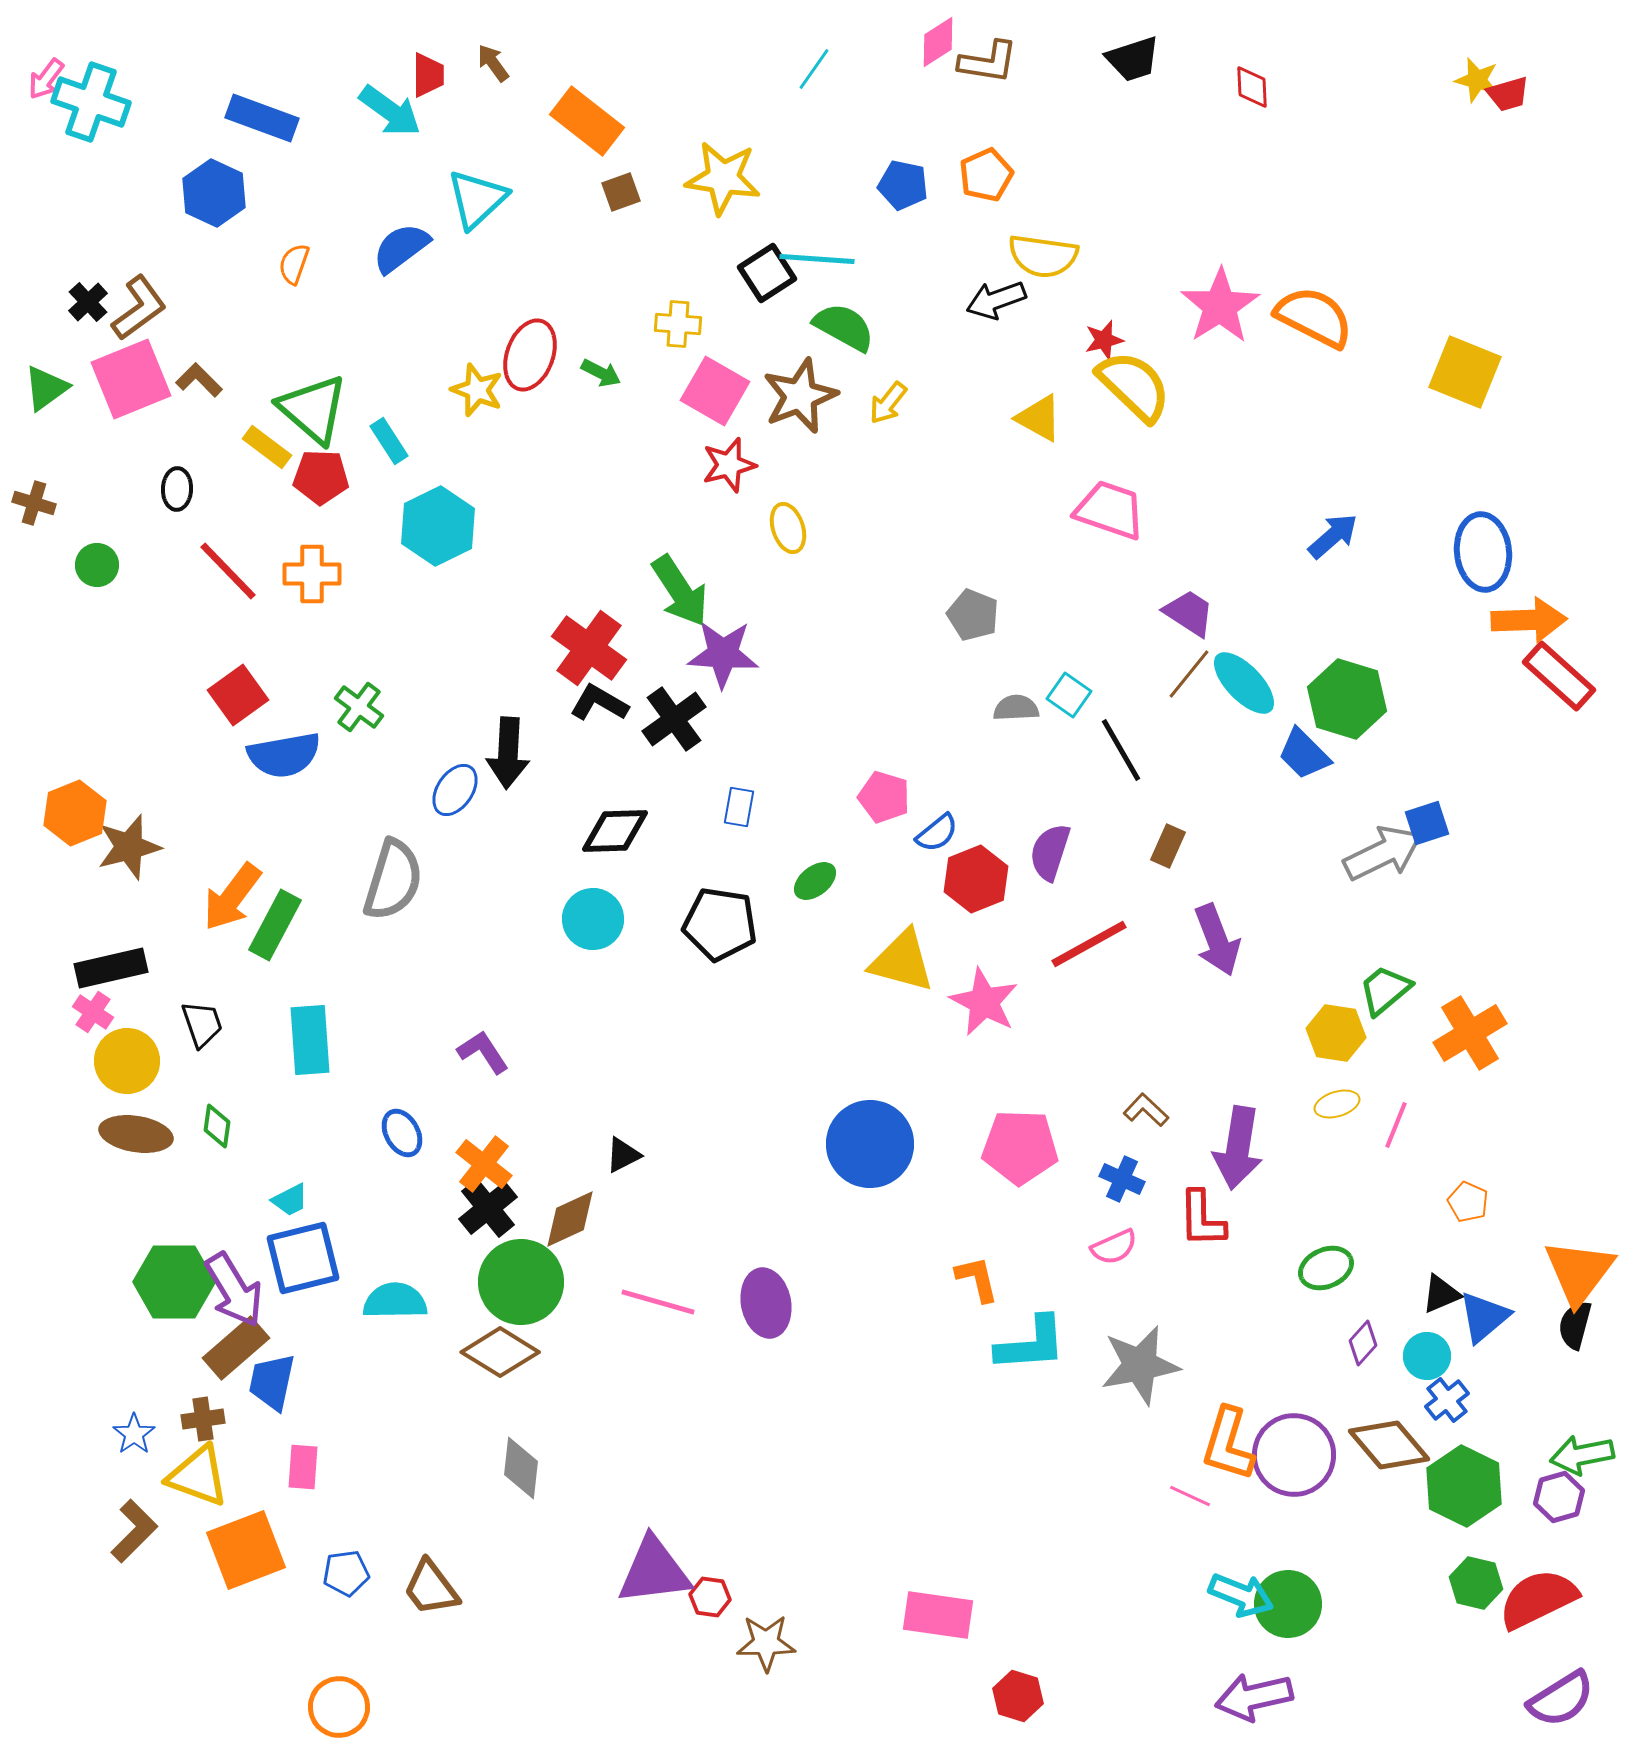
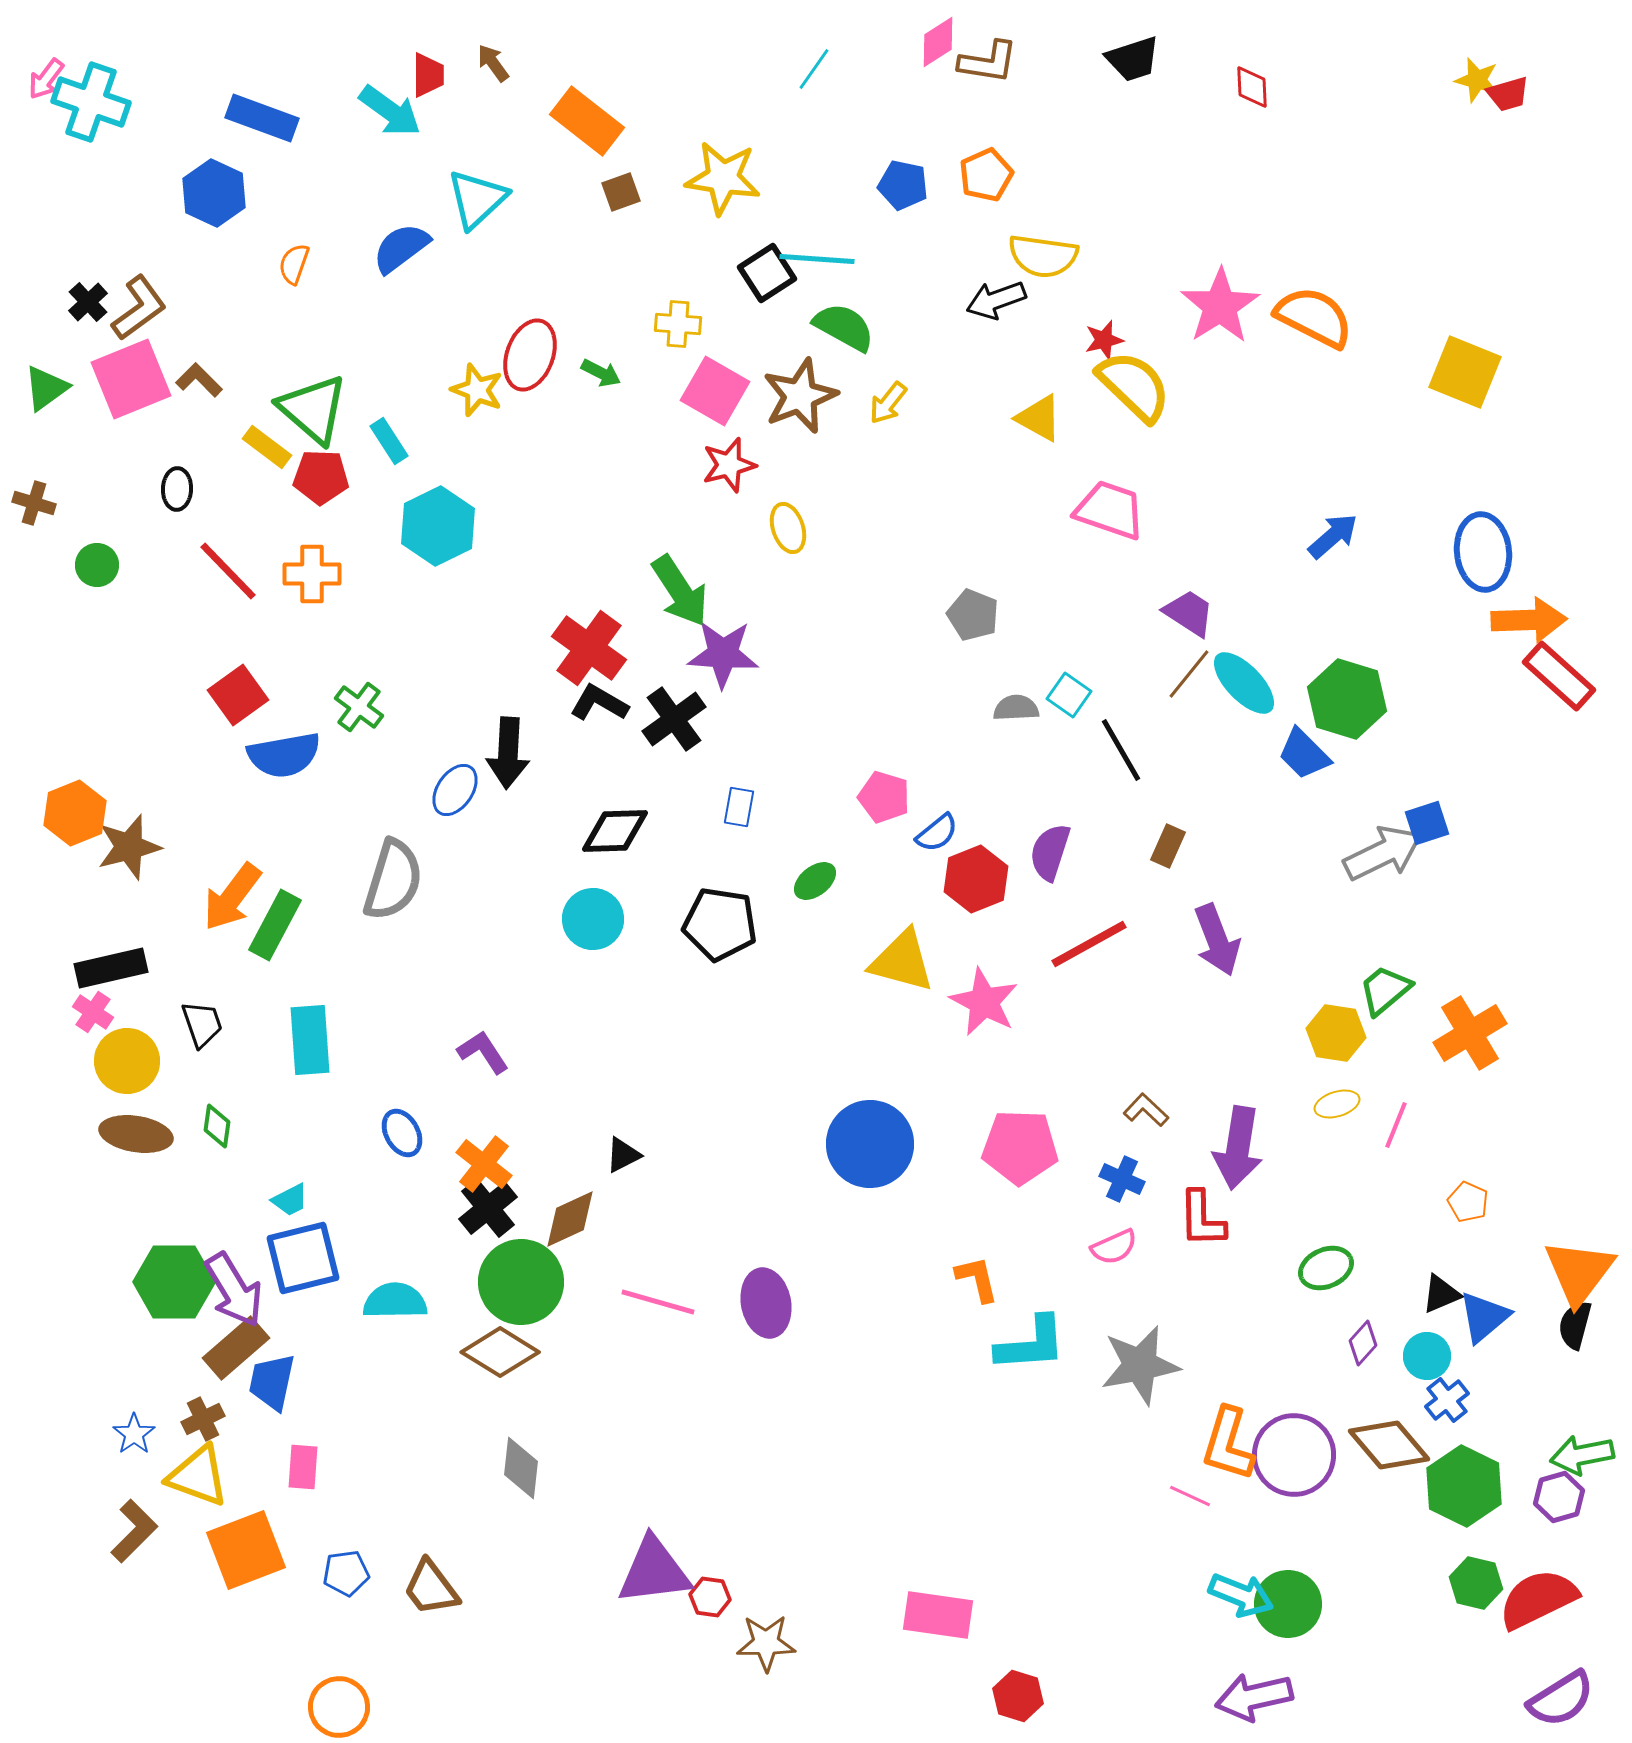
brown cross at (203, 1419): rotated 18 degrees counterclockwise
